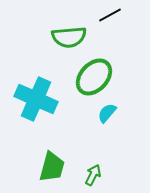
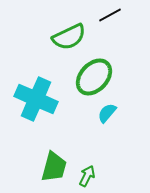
green semicircle: rotated 20 degrees counterclockwise
green trapezoid: moved 2 px right
green arrow: moved 6 px left, 1 px down
